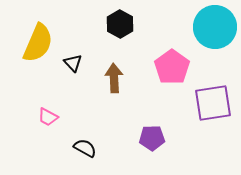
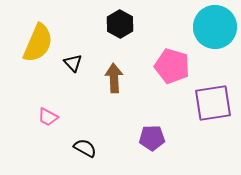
pink pentagon: moved 1 px up; rotated 20 degrees counterclockwise
